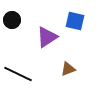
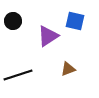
black circle: moved 1 px right, 1 px down
purple triangle: moved 1 px right, 1 px up
black line: moved 1 px down; rotated 44 degrees counterclockwise
